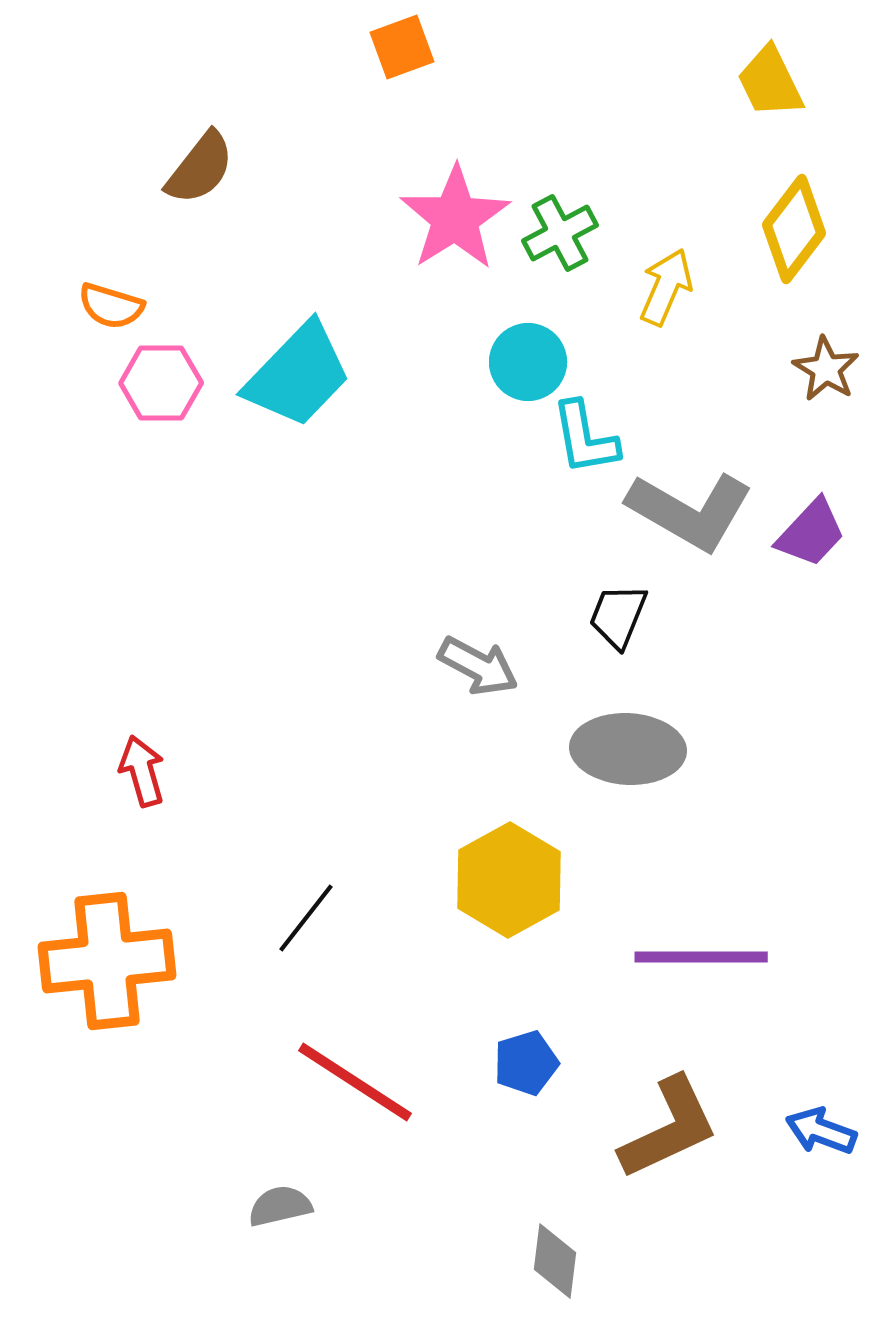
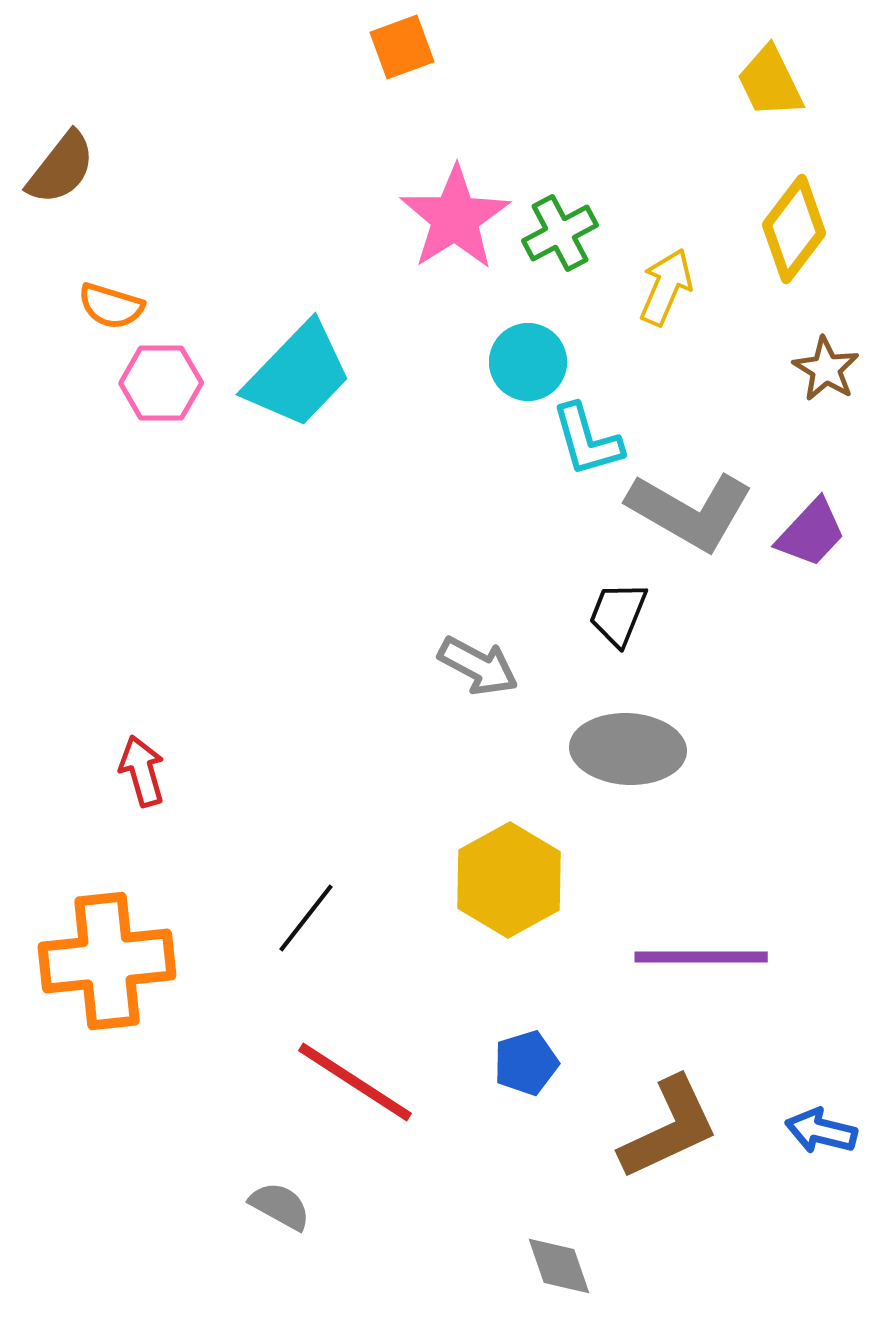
brown semicircle: moved 139 px left
cyan L-shape: moved 2 px right, 2 px down; rotated 6 degrees counterclockwise
black trapezoid: moved 2 px up
blue arrow: rotated 6 degrees counterclockwise
gray semicircle: rotated 42 degrees clockwise
gray diamond: moved 4 px right, 5 px down; rotated 26 degrees counterclockwise
